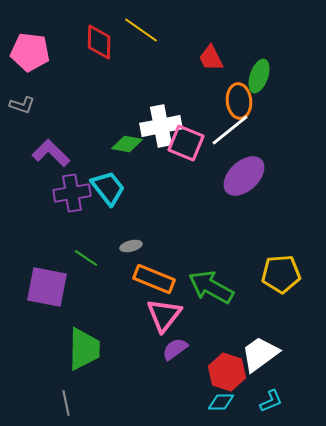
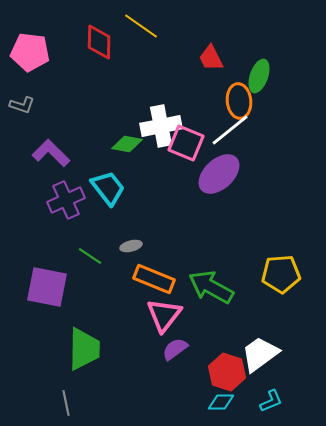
yellow line: moved 4 px up
purple ellipse: moved 25 px left, 2 px up
purple cross: moved 6 px left, 7 px down; rotated 15 degrees counterclockwise
green line: moved 4 px right, 2 px up
